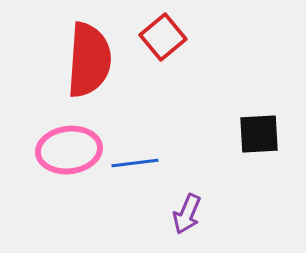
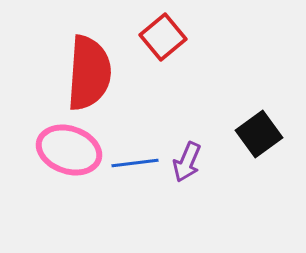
red semicircle: moved 13 px down
black square: rotated 33 degrees counterclockwise
pink ellipse: rotated 26 degrees clockwise
purple arrow: moved 52 px up
